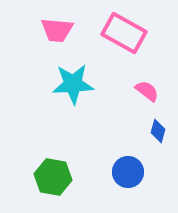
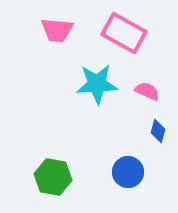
cyan star: moved 24 px right
pink semicircle: rotated 15 degrees counterclockwise
